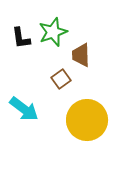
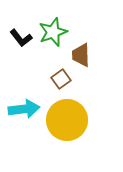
black L-shape: rotated 30 degrees counterclockwise
cyan arrow: rotated 44 degrees counterclockwise
yellow circle: moved 20 px left
